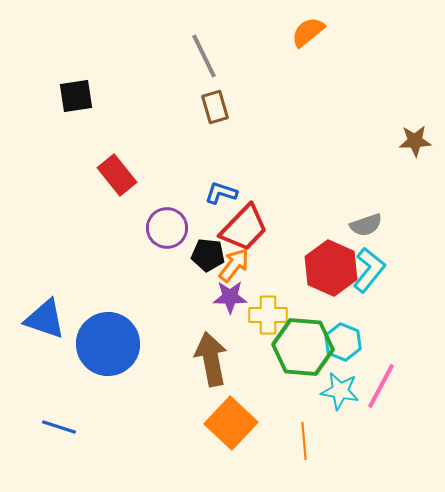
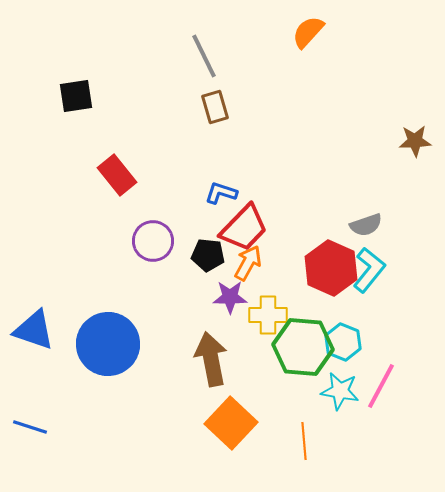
orange semicircle: rotated 9 degrees counterclockwise
purple circle: moved 14 px left, 13 px down
orange arrow: moved 14 px right, 2 px up; rotated 9 degrees counterclockwise
blue triangle: moved 11 px left, 11 px down
blue line: moved 29 px left
